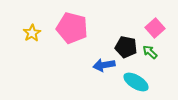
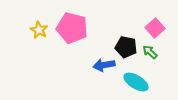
yellow star: moved 7 px right, 3 px up; rotated 12 degrees counterclockwise
